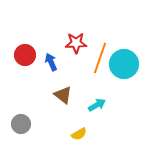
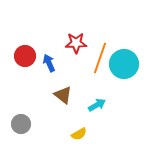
red circle: moved 1 px down
blue arrow: moved 2 px left, 1 px down
